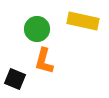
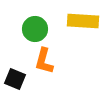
yellow rectangle: rotated 8 degrees counterclockwise
green circle: moved 2 px left
